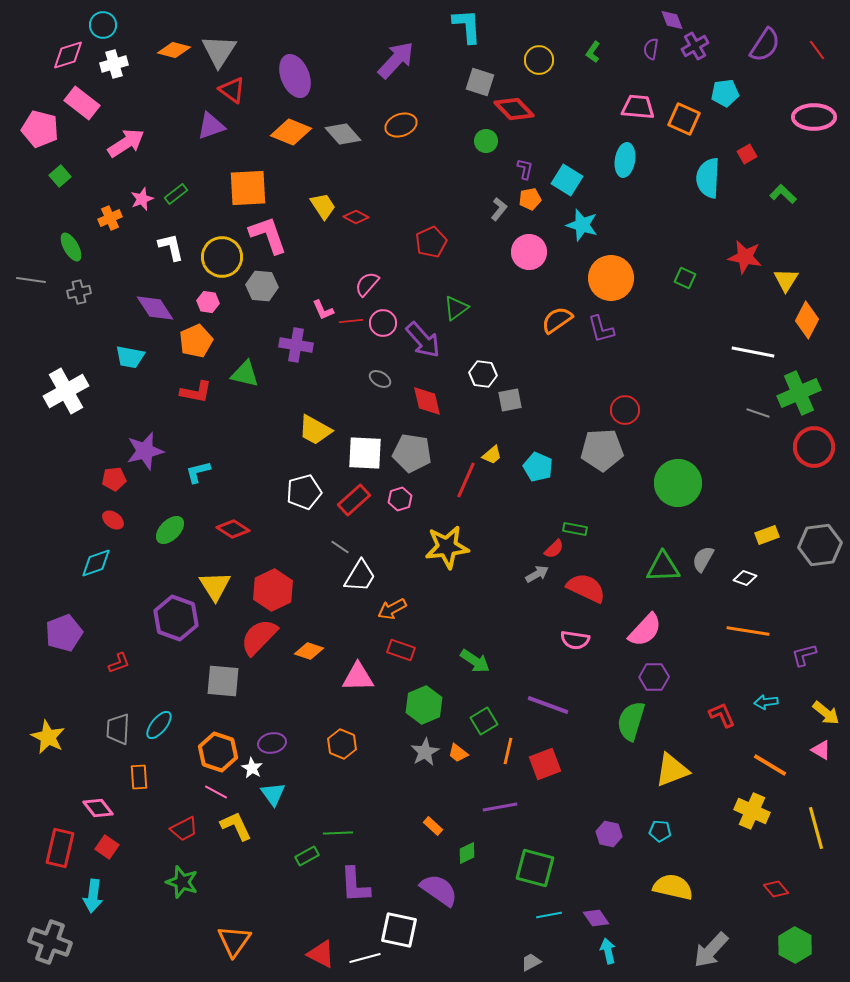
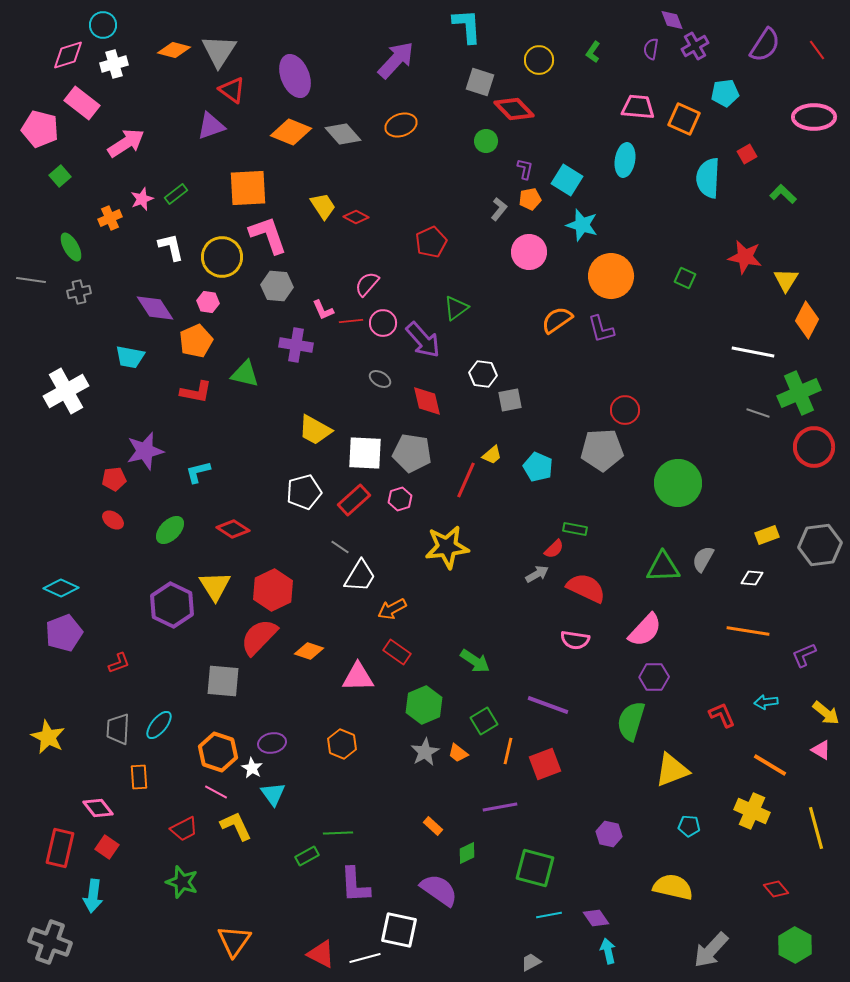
orange circle at (611, 278): moved 2 px up
gray hexagon at (262, 286): moved 15 px right
cyan diamond at (96, 563): moved 35 px left, 25 px down; rotated 44 degrees clockwise
white diamond at (745, 578): moved 7 px right; rotated 15 degrees counterclockwise
purple hexagon at (176, 618): moved 4 px left, 13 px up; rotated 6 degrees clockwise
red rectangle at (401, 650): moved 4 px left, 2 px down; rotated 16 degrees clockwise
purple L-shape at (804, 655): rotated 8 degrees counterclockwise
cyan pentagon at (660, 831): moved 29 px right, 5 px up
